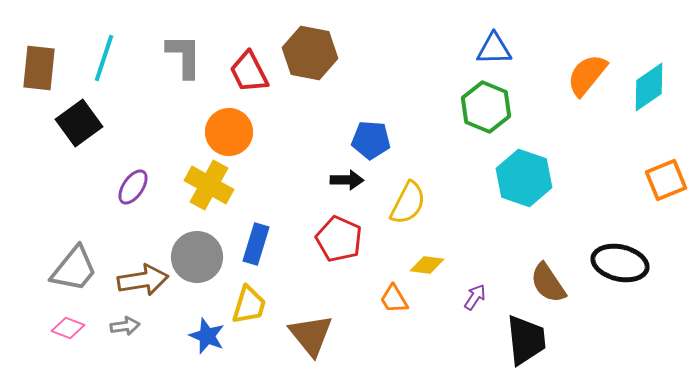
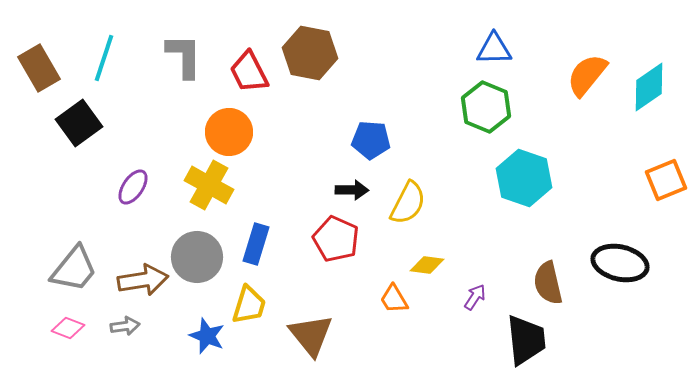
brown rectangle: rotated 36 degrees counterclockwise
black arrow: moved 5 px right, 10 px down
red pentagon: moved 3 px left
brown semicircle: rotated 21 degrees clockwise
